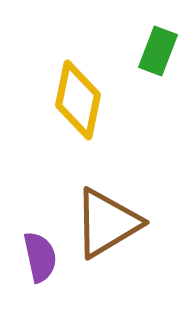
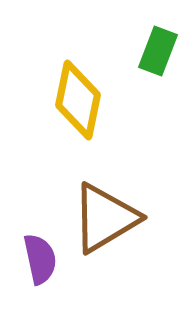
brown triangle: moved 2 px left, 5 px up
purple semicircle: moved 2 px down
